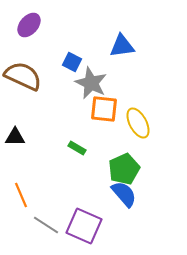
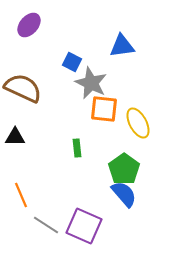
brown semicircle: moved 12 px down
green rectangle: rotated 54 degrees clockwise
green pentagon: rotated 12 degrees counterclockwise
